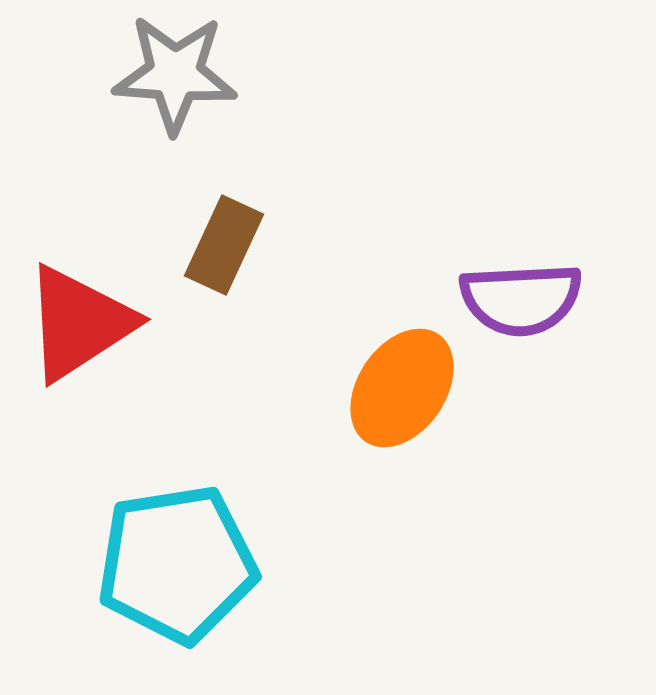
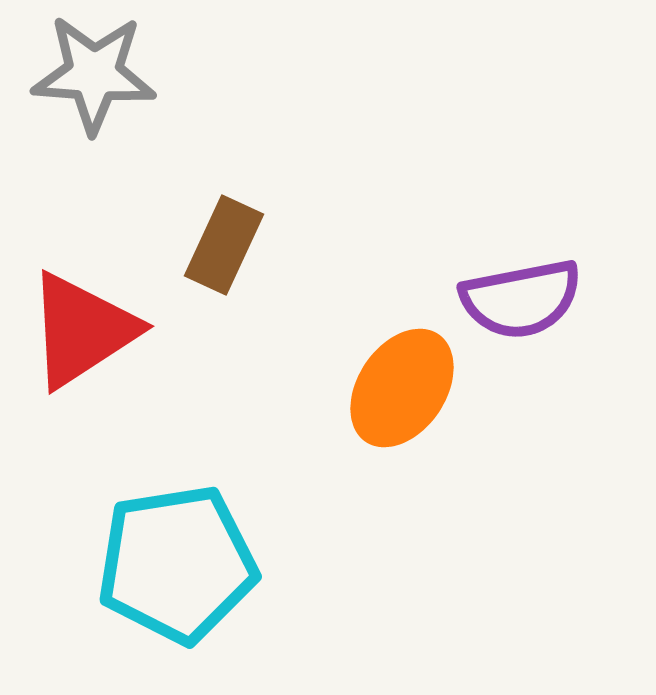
gray star: moved 81 px left
purple semicircle: rotated 8 degrees counterclockwise
red triangle: moved 3 px right, 7 px down
